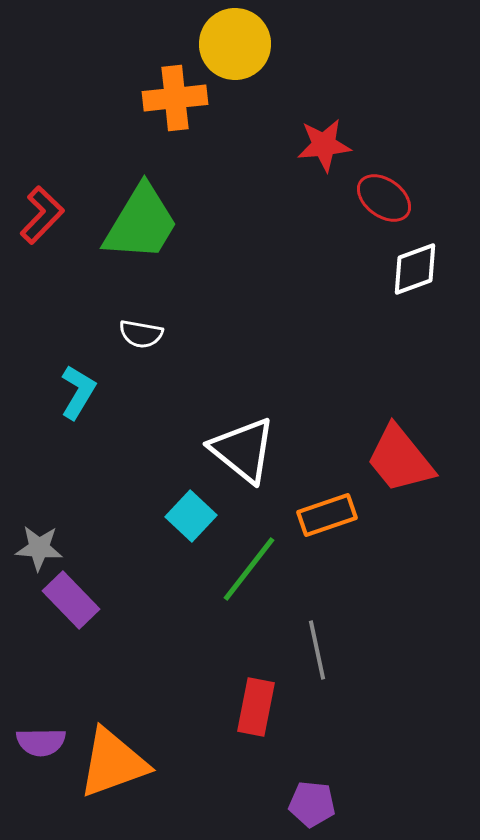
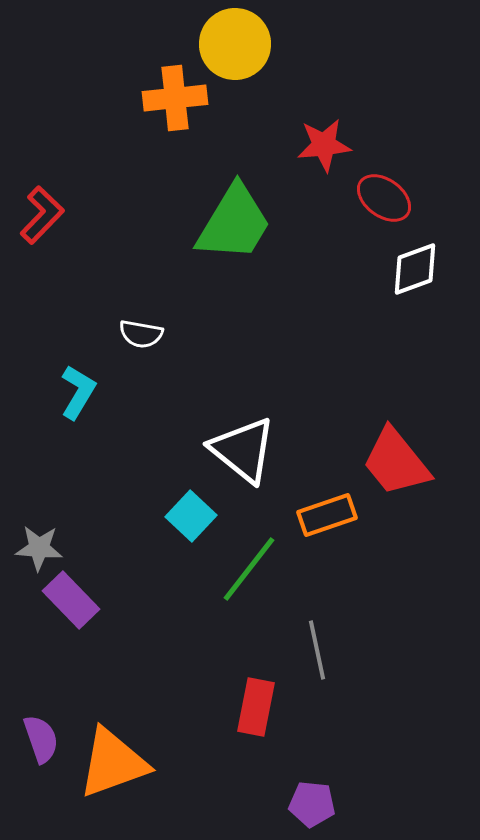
green trapezoid: moved 93 px right
red trapezoid: moved 4 px left, 3 px down
purple semicircle: moved 3 px up; rotated 108 degrees counterclockwise
